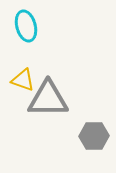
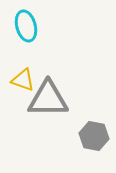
gray hexagon: rotated 12 degrees clockwise
